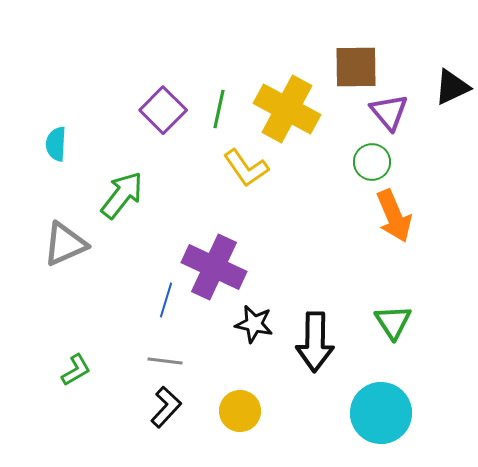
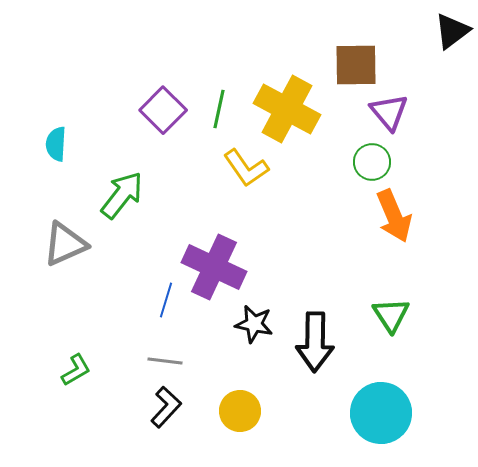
brown square: moved 2 px up
black triangle: moved 56 px up; rotated 12 degrees counterclockwise
green triangle: moved 2 px left, 7 px up
